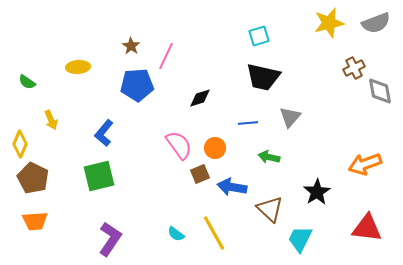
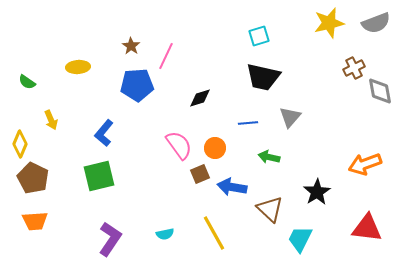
cyan semicircle: moved 11 px left; rotated 48 degrees counterclockwise
